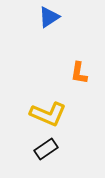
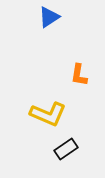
orange L-shape: moved 2 px down
black rectangle: moved 20 px right
